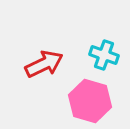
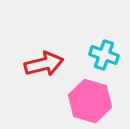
red arrow: rotated 12 degrees clockwise
